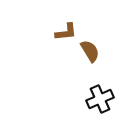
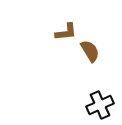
black cross: moved 6 px down
